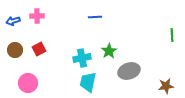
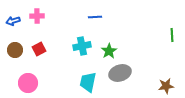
cyan cross: moved 12 px up
gray ellipse: moved 9 px left, 2 px down
